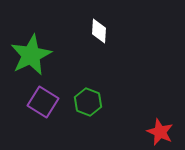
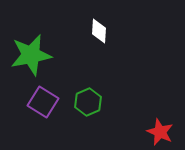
green star: rotated 15 degrees clockwise
green hexagon: rotated 16 degrees clockwise
